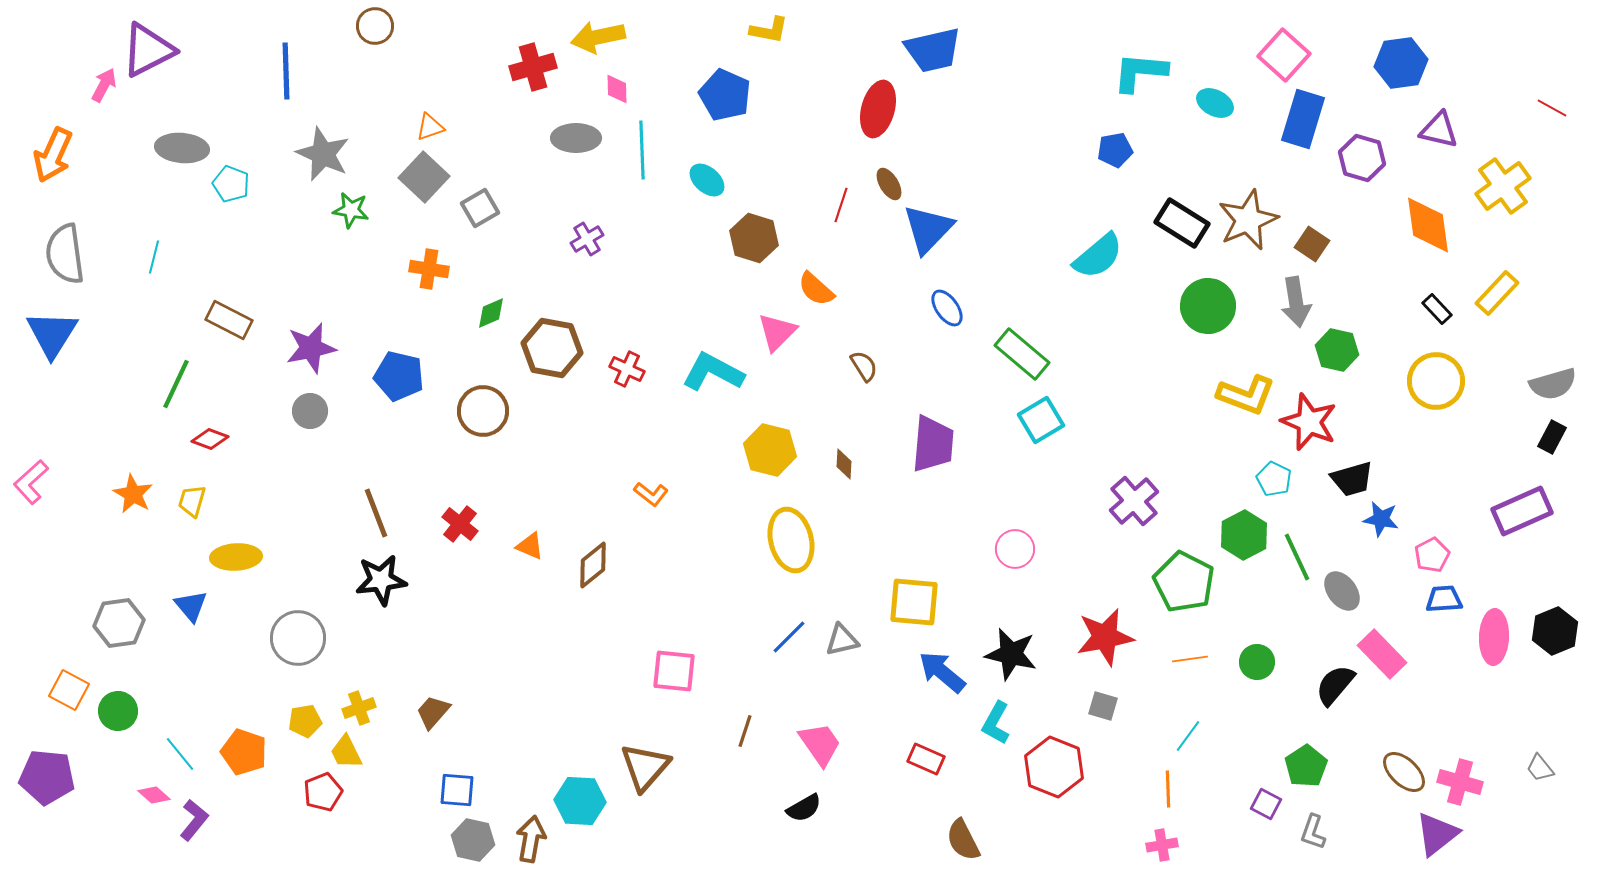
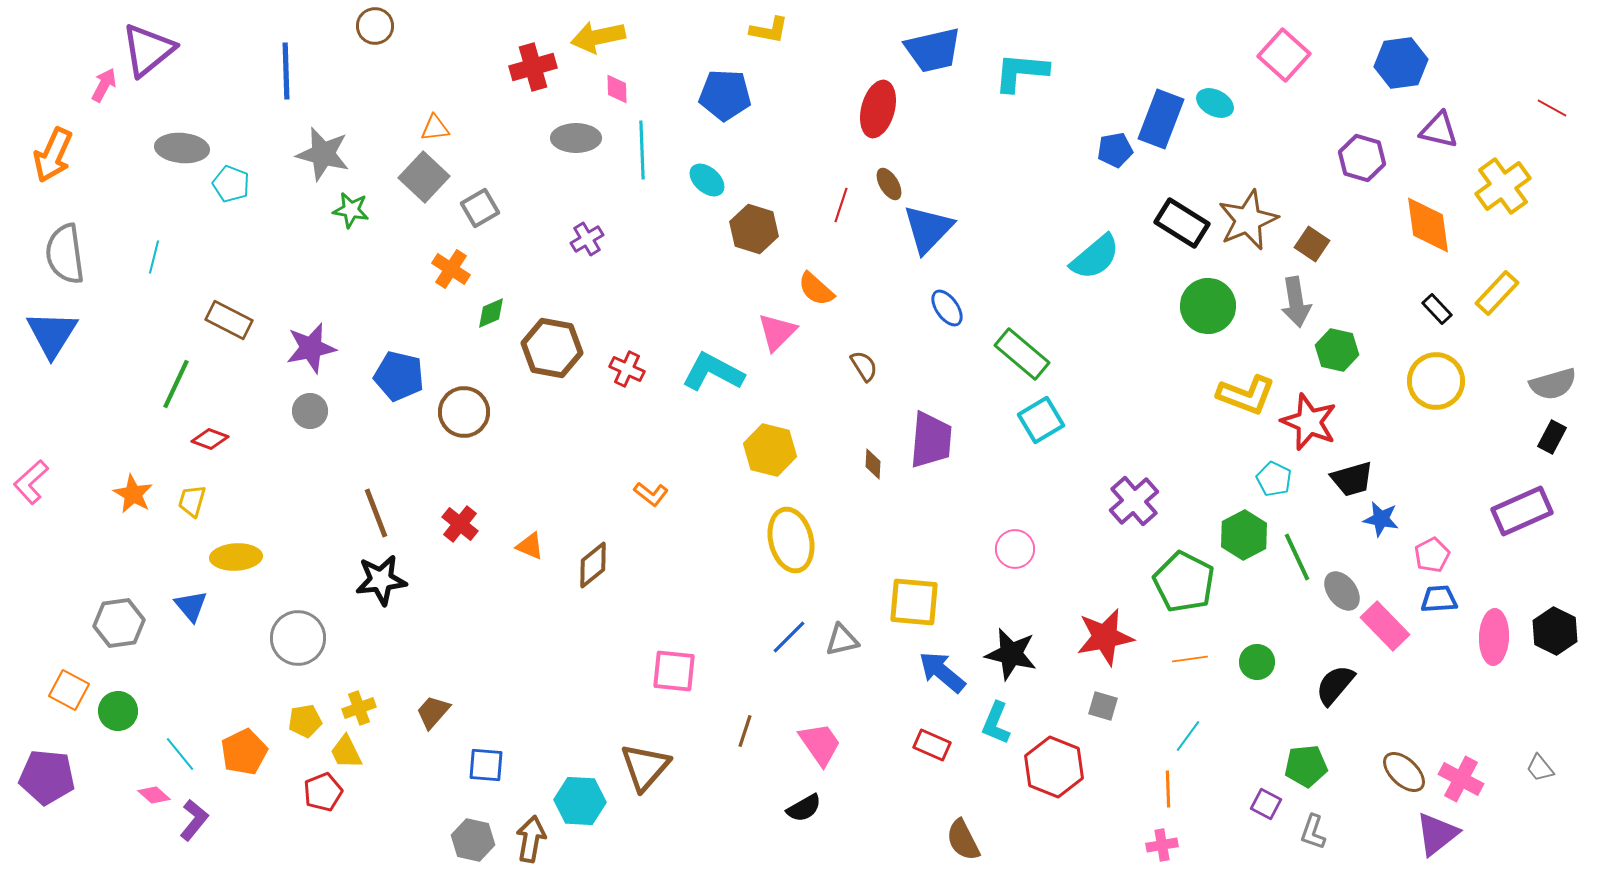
purple triangle at (148, 50): rotated 12 degrees counterclockwise
cyan L-shape at (1140, 72): moved 119 px left
blue pentagon at (725, 95): rotated 21 degrees counterclockwise
blue rectangle at (1303, 119): moved 142 px left; rotated 4 degrees clockwise
orange triangle at (430, 127): moved 5 px right, 1 px down; rotated 12 degrees clockwise
gray star at (323, 154): rotated 10 degrees counterclockwise
brown hexagon at (754, 238): moved 9 px up
cyan semicircle at (1098, 256): moved 3 px left, 1 px down
orange cross at (429, 269): moved 22 px right; rotated 24 degrees clockwise
brown circle at (483, 411): moved 19 px left, 1 px down
purple trapezoid at (933, 444): moved 2 px left, 4 px up
brown diamond at (844, 464): moved 29 px right
blue trapezoid at (1444, 599): moved 5 px left
black hexagon at (1555, 631): rotated 12 degrees counterclockwise
pink rectangle at (1382, 654): moved 3 px right, 28 px up
cyan L-shape at (996, 723): rotated 6 degrees counterclockwise
orange pentagon at (244, 752): rotated 27 degrees clockwise
red rectangle at (926, 759): moved 6 px right, 14 px up
green pentagon at (1306, 766): rotated 27 degrees clockwise
pink cross at (1460, 782): moved 1 px right, 3 px up; rotated 12 degrees clockwise
blue square at (457, 790): moved 29 px right, 25 px up
